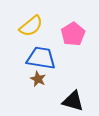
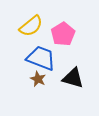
pink pentagon: moved 10 px left
blue trapezoid: rotated 12 degrees clockwise
black triangle: moved 23 px up
